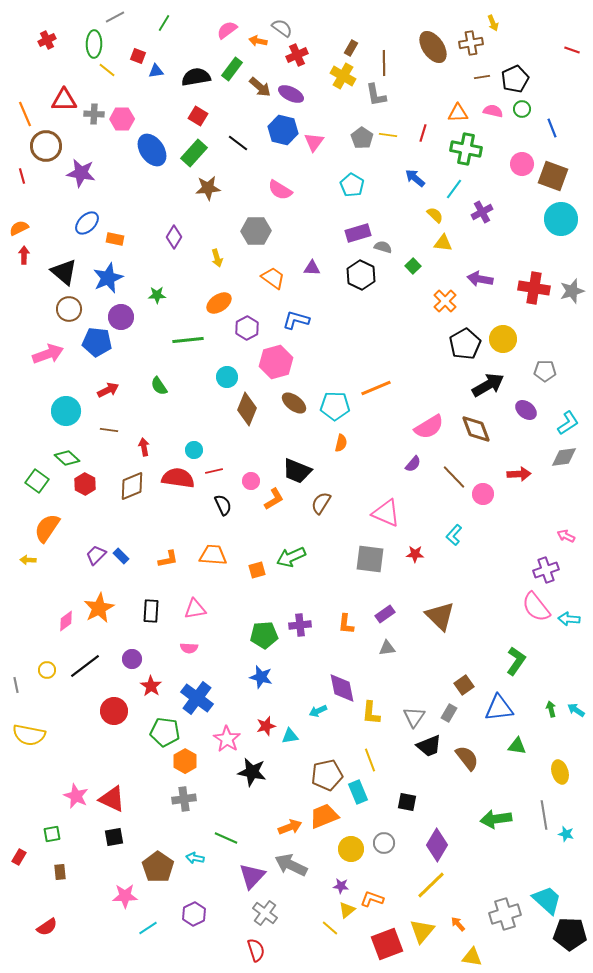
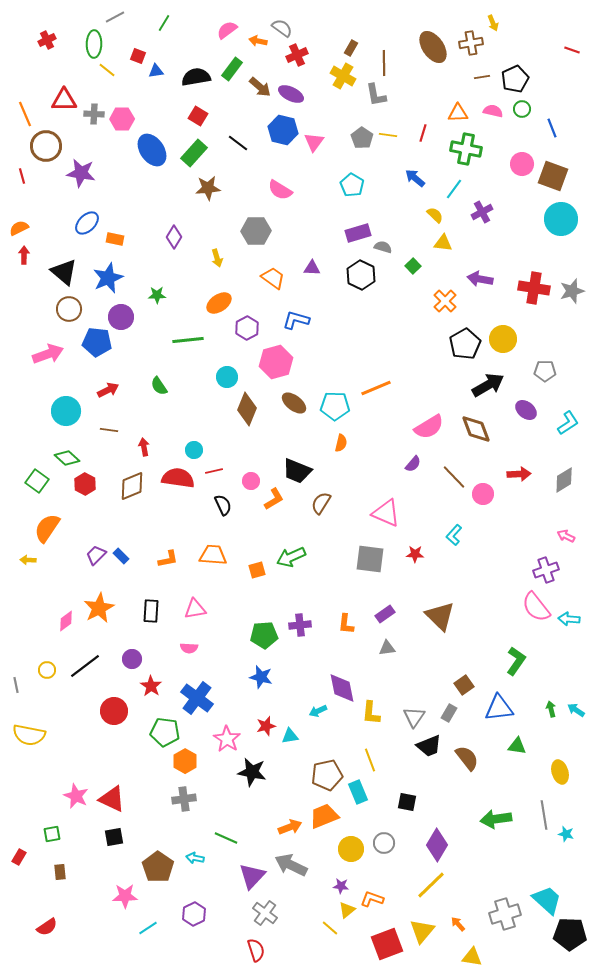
gray diamond at (564, 457): moved 23 px down; rotated 24 degrees counterclockwise
